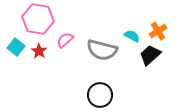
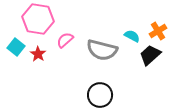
red star: moved 1 px left, 3 px down
